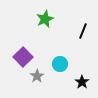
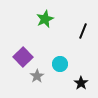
black star: moved 1 px left, 1 px down
